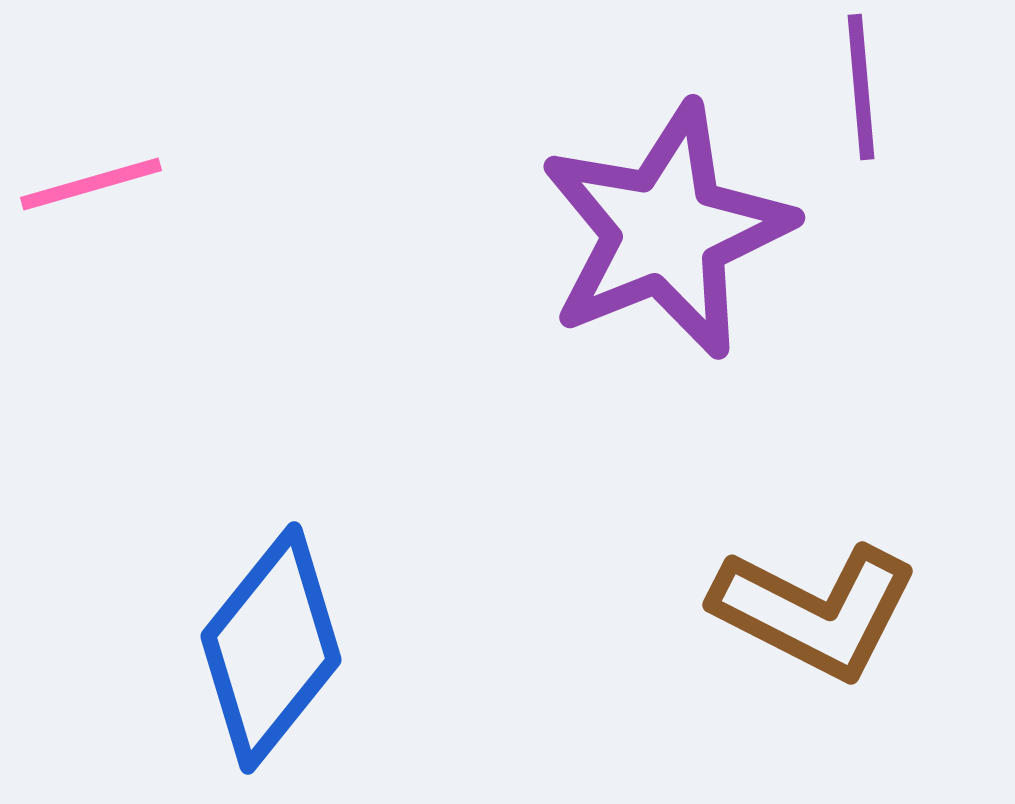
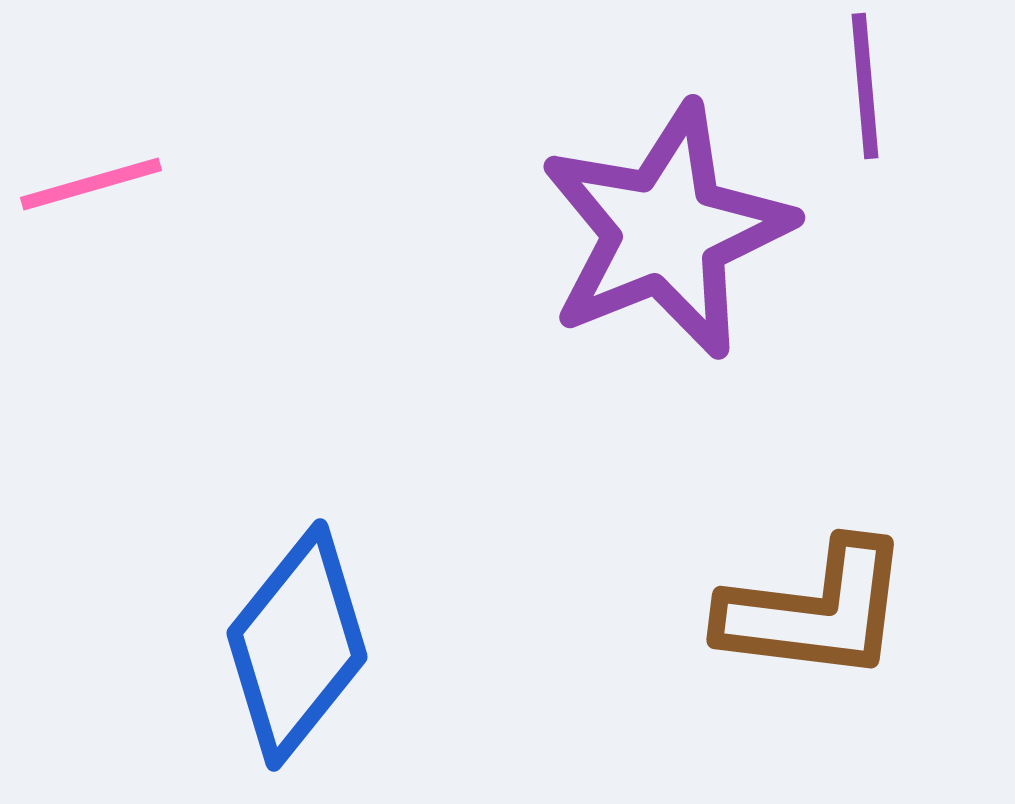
purple line: moved 4 px right, 1 px up
brown L-shape: rotated 20 degrees counterclockwise
blue diamond: moved 26 px right, 3 px up
